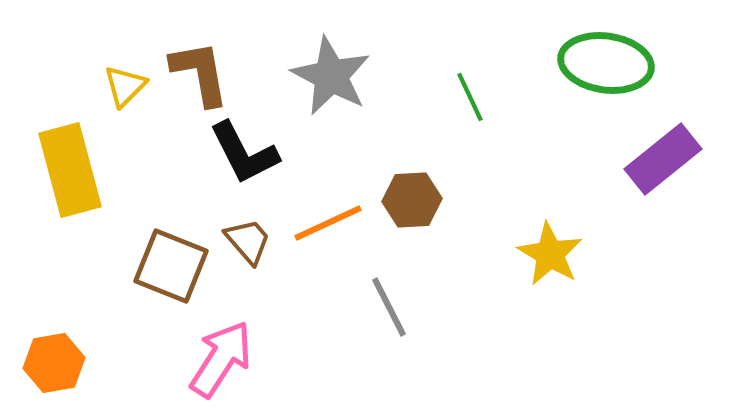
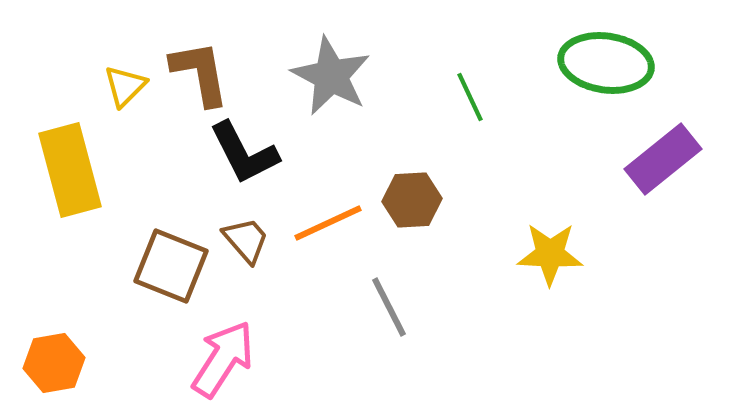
brown trapezoid: moved 2 px left, 1 px up
yellow star: rotated 28 degrees counterclockwise
pink arrow: moved 2 px right
